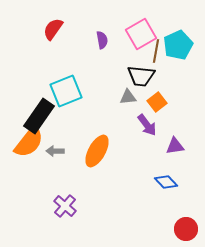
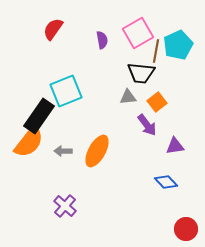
pink square: moved 3 px left, 1 px up
black trapezoid: moved 3 px up
gray arrow: moved 8 px right
